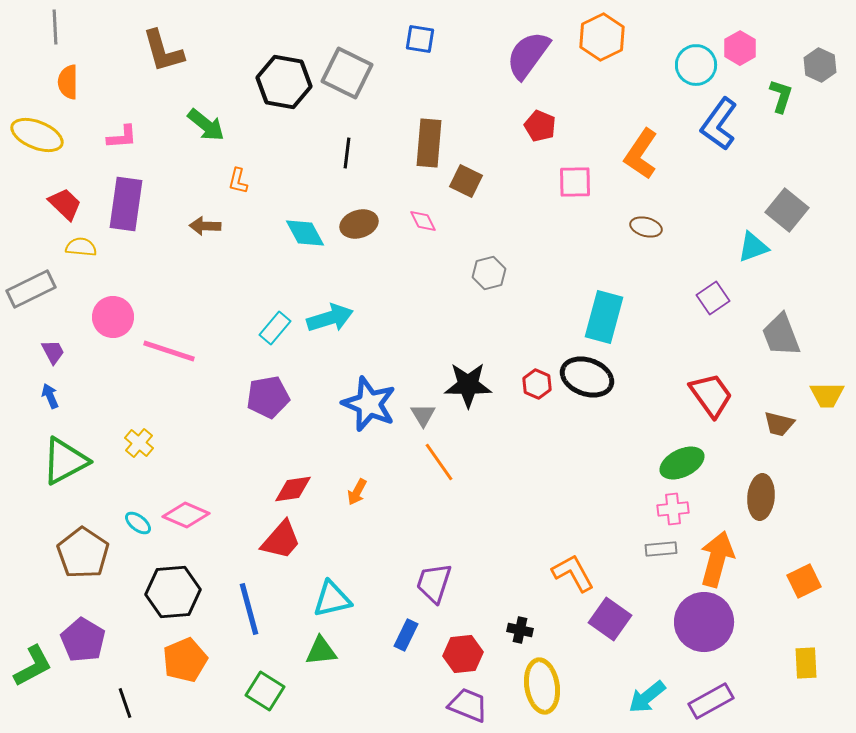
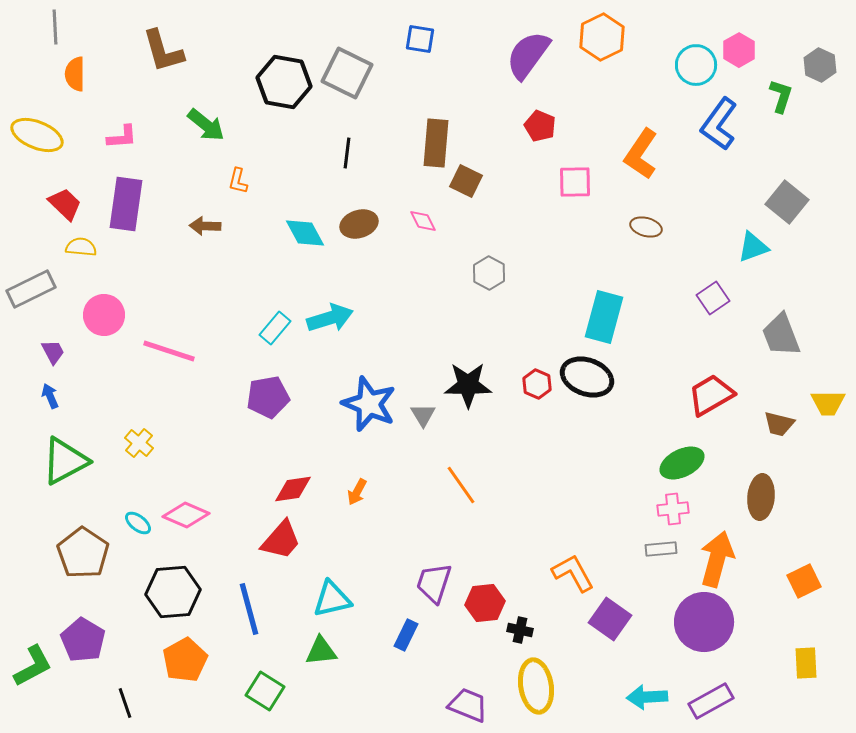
pink hexagon at (740, 48): moved 1 px left, 2 px down
orange semicircle at (68, 82): moved 7 px right, 8 px up
brown rectangle at (429, 143): moved 7 px right
gray square at (787, 210): moved 8 px up
gray hexagon at (489, 273): rotated 16 degrees counterclockwise
pink circle at (113, 317): moved 9 px left, 2 px up
red trapezoid at (711, 395): rotated 84 degrees counterclockwise
yellow trapezoid at (827, 395): moved 1 px right, 8 px down
orange line at (439, 462): moved 22 px right, 23 px down
red hexagon at (463, 654): moved 22 px right, 51 px up
orange pentagon at (185, 660): rotated 6 degrees counterclockwise
yellow ellipse at (542, 686): moved 6 px left
cyan arrow at (647, 697): rotated 36 degrees clockwise
